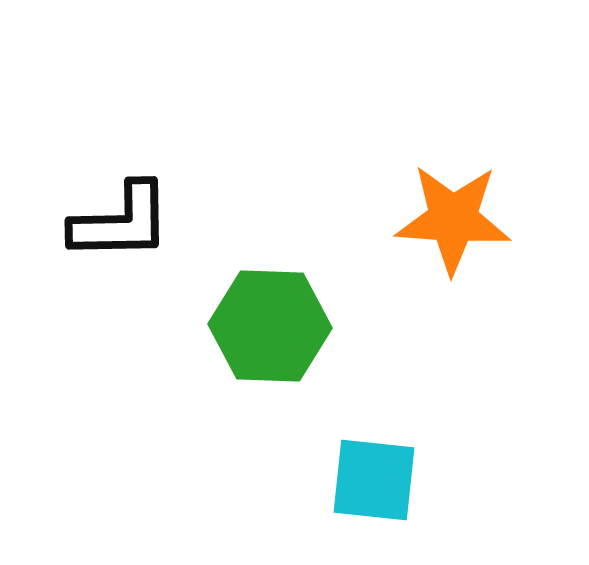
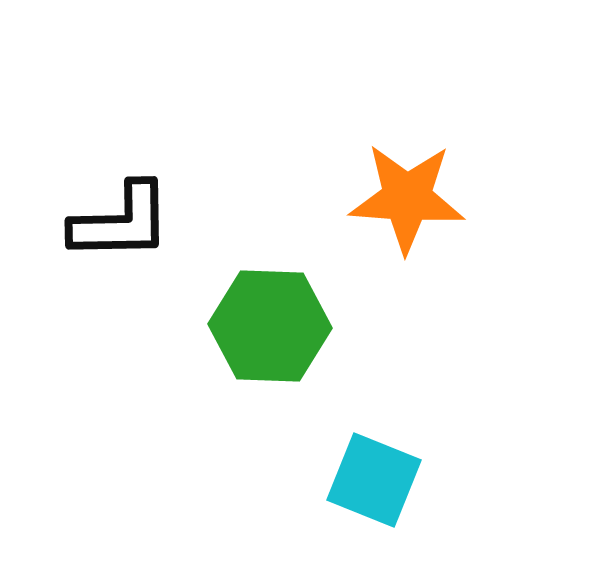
orange star: moved 46 px left, 21 px up
cyan square: rotated 16 degrees clockwise
